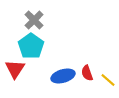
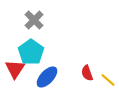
cyan pentagon: moved 6 px down
blue ellipse: moved 16 px left, 1 px down; rotated 30 degrees counterclockwise
